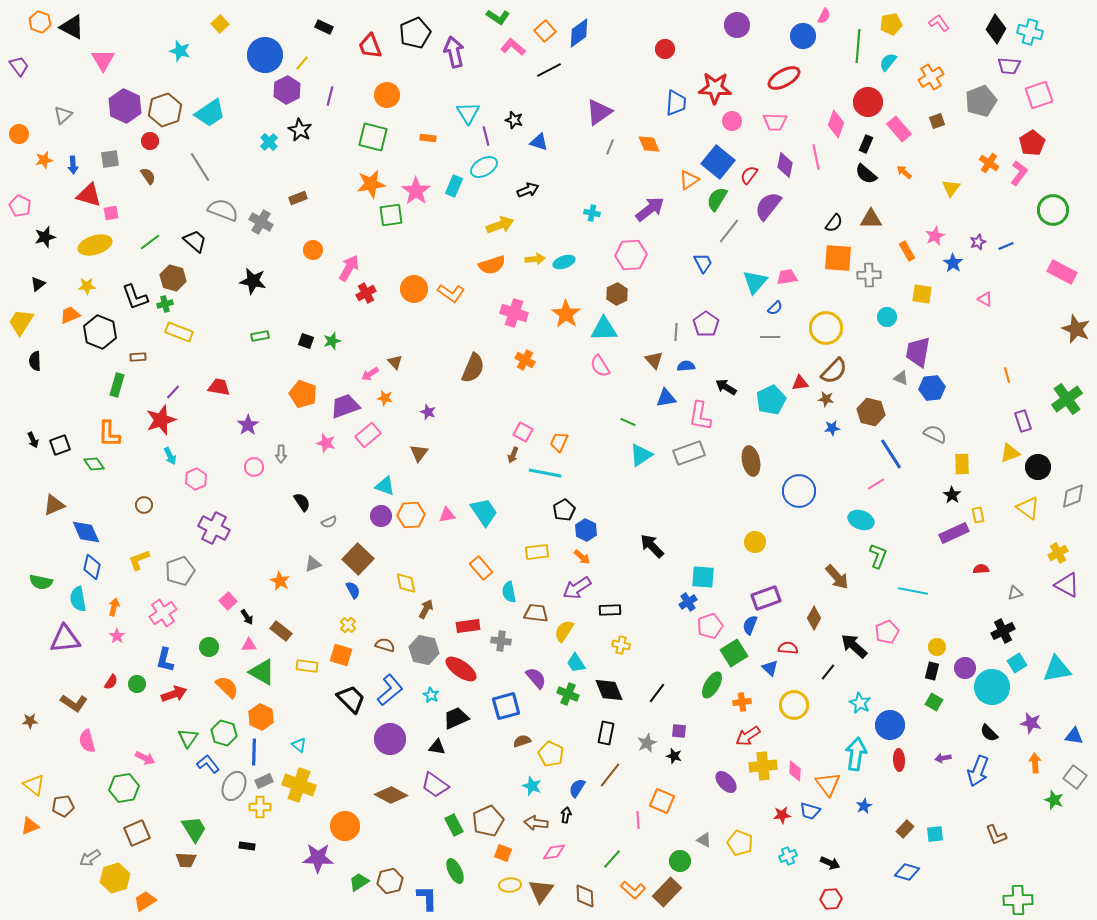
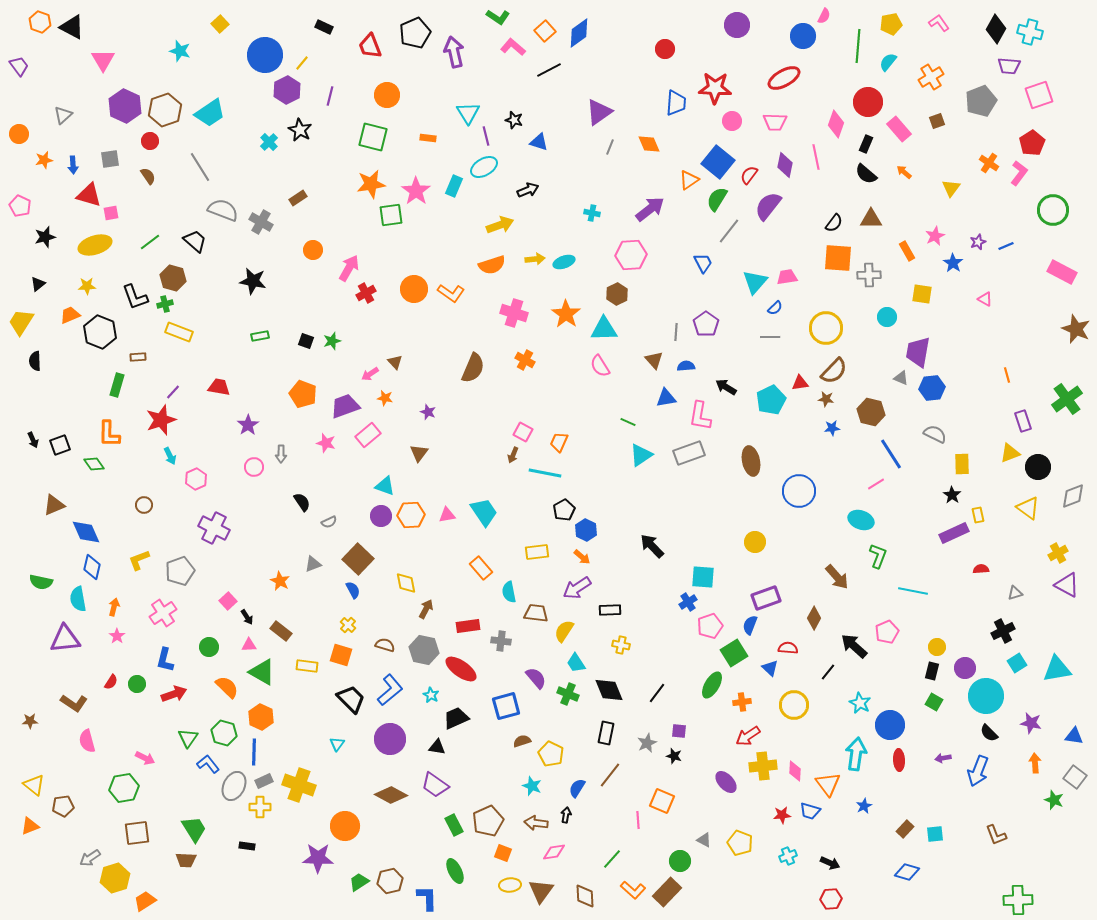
brown rectangle at (298, 198): rotated 12 degrees counterclockwise
cyan circle at (992, 687): moved 6 px left, 9 px down
cyan triangle at (299, 745): moved 38 px right, 1 px up; rotated 28 degrees clockwise
brown square at (137, 833): rotated 16 degrees clockwise
